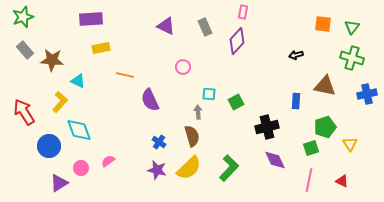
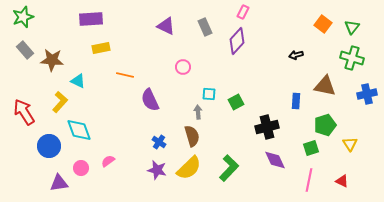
pink rectangle at (243, 12): rotated 16 degrees clockwise
orange square at (323, 24): rotated 30 degrees clockwise
green pentagon at (325, 127): moved 2 px up
purple triangle at (59, 183): rotated 24 degrees clockwise
